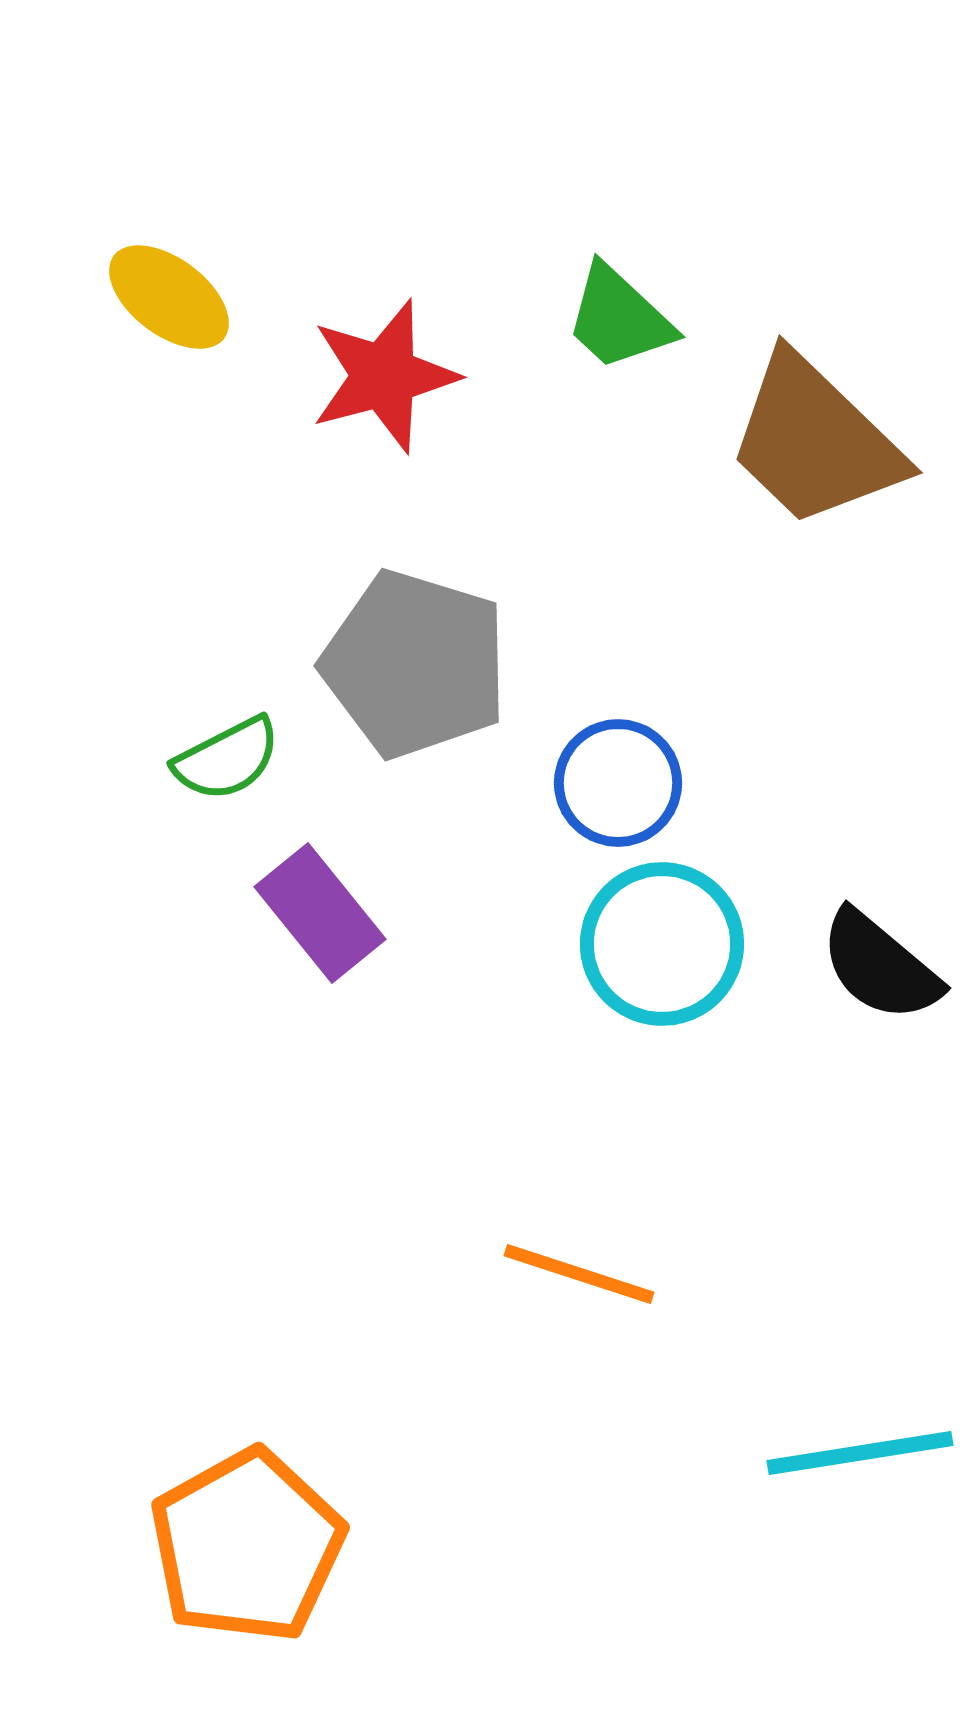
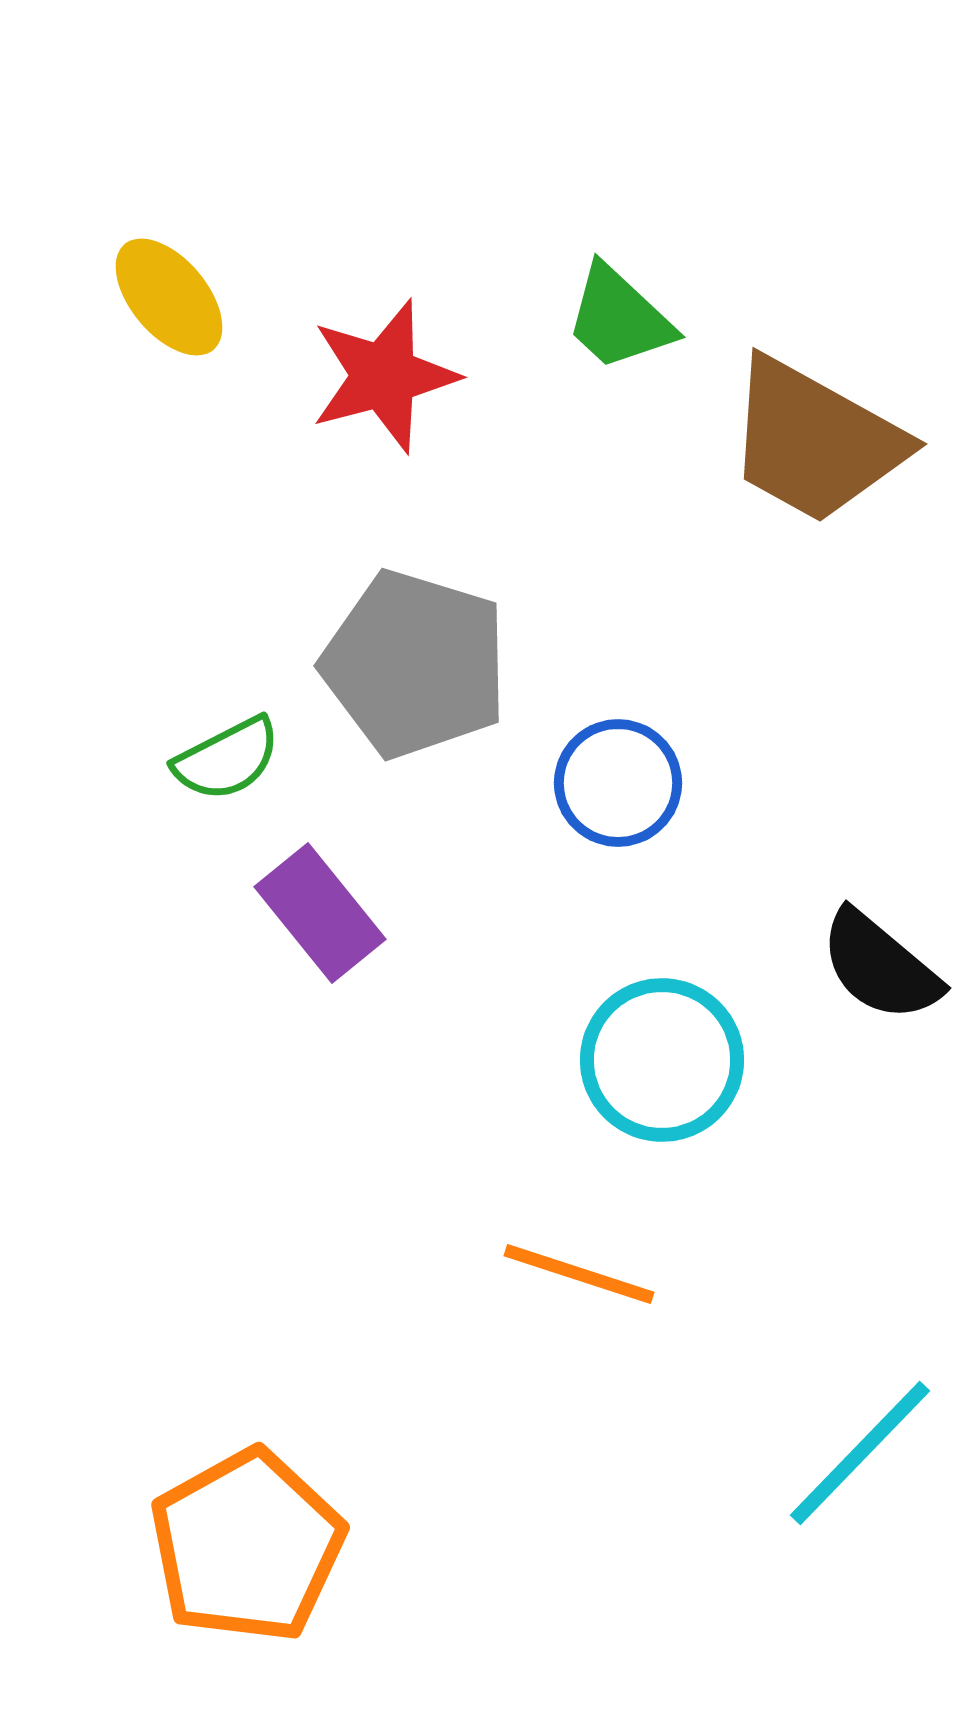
yellow ellipse: rotated 13 degrees clockwise
brown trapezoid: rotated 15 degrees counterclockwise
cyan circle: moved 116 px down
cyan line: rotated 37 degrees counterclockwise
